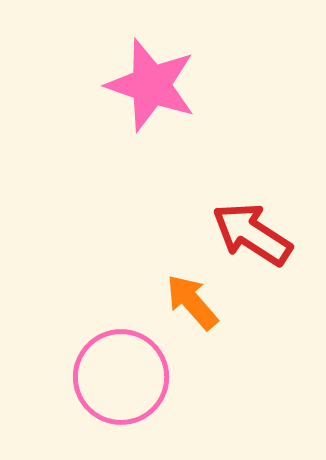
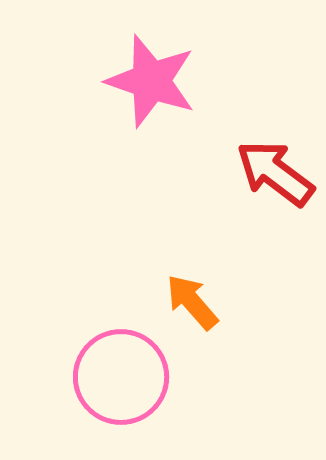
pink star: moved 4 px up
red arrow: moved 23 px right, 61 px up; rotated 4 degrees clockwise
